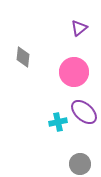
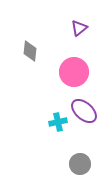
gray diamond: moved 7 px right, 6 px up
purple ellipse: moved 1 px up
